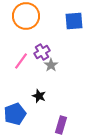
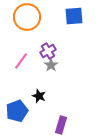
orange circle: moved 1 px right, 1 px down
blue square: moved 5 px up
purple cross: moved 6 px right, 1 px up
blue pentagon: moved 2 px right, 3 px up
